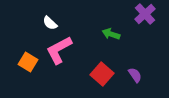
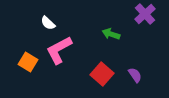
white semicircle: moved 2 px left
